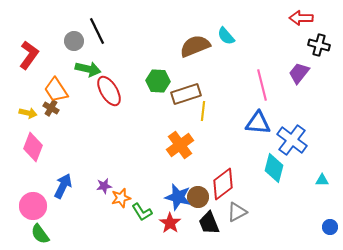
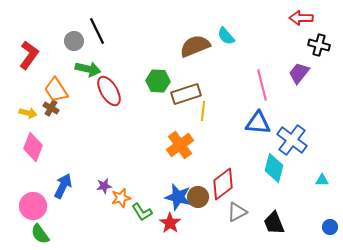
black trapezoid: moved 65 px right
